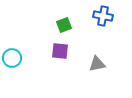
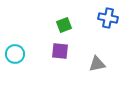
blue cross: moved 5 px right, 2 px down
cyan circle: moved 3 px right, 4 px up
